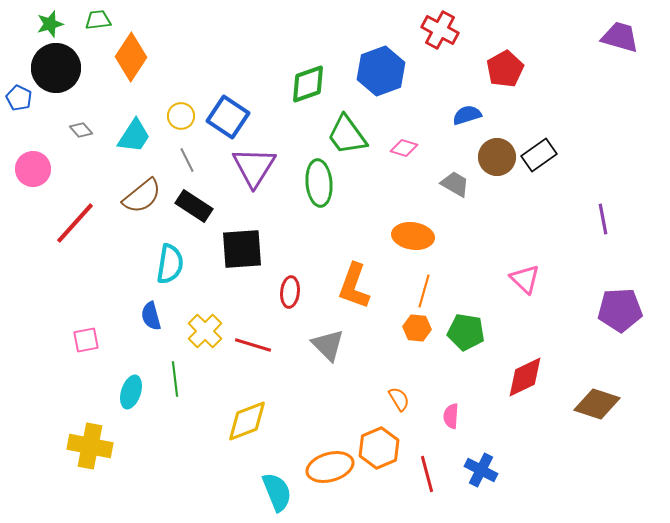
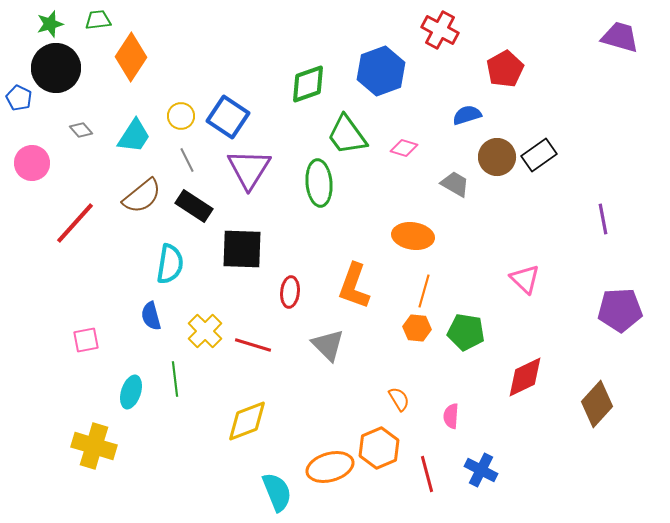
purple triangle at (254, 167): moved 5 px left, 2 px down
pink circle at (33, 169): moved 1 px left, 6 px up
black square at (242, 249): rotated 6 degrees clockwise
brown diamond at (597, 404): rotated 66 degrees counterclockwise
yellow cross at (90, 446): moved 4 px right; rotated 6 degrees clockwise
